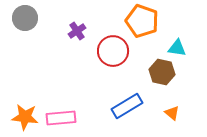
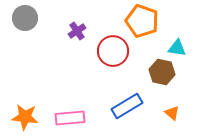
pink rectangle: moved 9 px right
